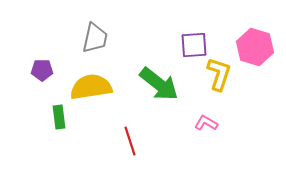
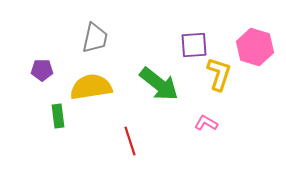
green rectangle: moved 1 px left, 1 px up
